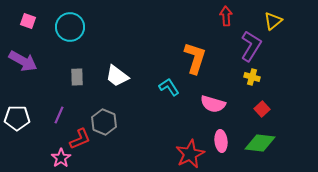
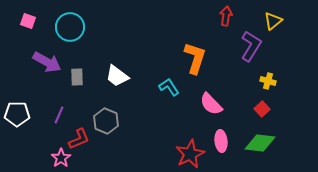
red arrow: rotated 12 degrees clockwise
purple arrow: moved 24 px right, 1 px down
yellow cross: moved 16 px right, 4 px down
pink semicircle: moved 2 px left; rotated 30 degrees clockwise
white pentagon: moved 4 px up
gray hexagon: moved 2 px right, 1 px up
red L-shape: moved 1 px left
